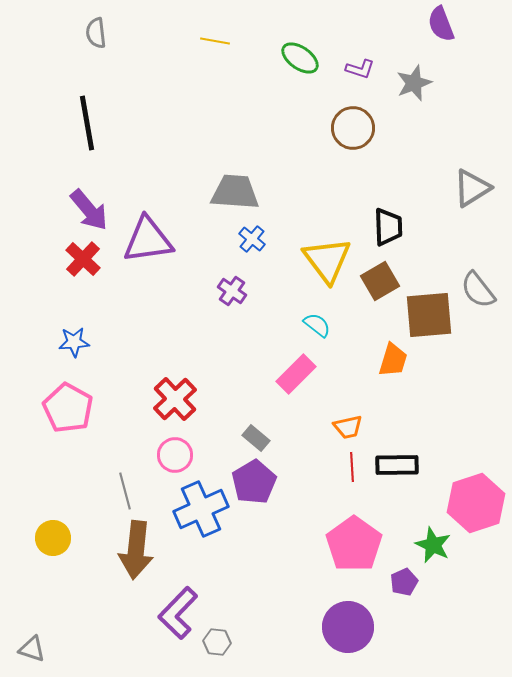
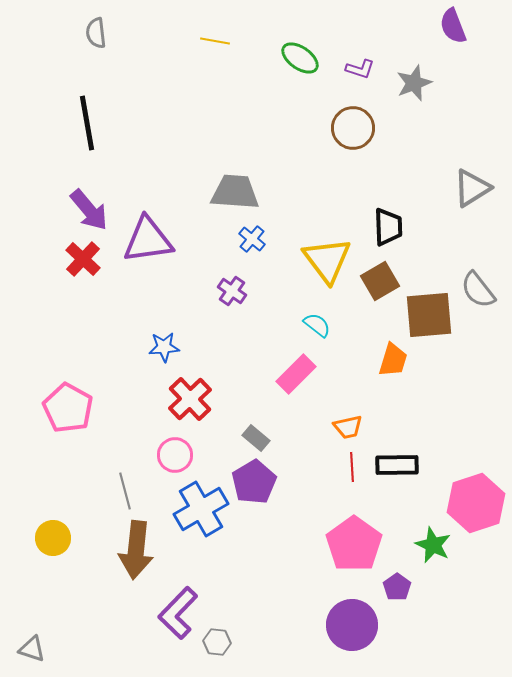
purple semicircle at (441, 24): moved 12 px right, 2 px down
blue star at (74, 342): moved 90 px right, 5 px down
red cross at (175, 399): moved 15 px right
blue cross at (201, 509): rotated 6 degrees counterclockwise
purple pentagon at (404, 582): moved 7 px left, 5 px down; rotated 12 degrees counterclockwise
purple circle at (348, 627): moved 4 px right, 2 px up
